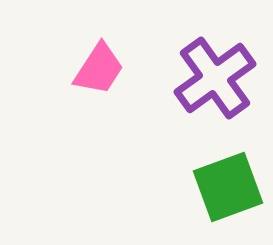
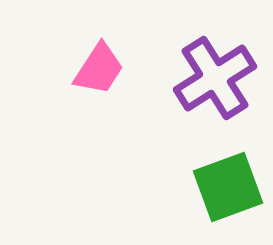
purple cross: rotated 4 degrees clockwise
